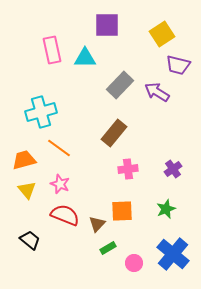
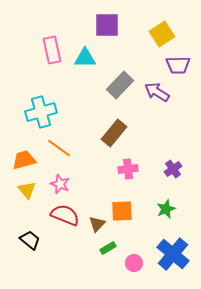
purple trapezoid: rotated 15 degrees counterclockwise
